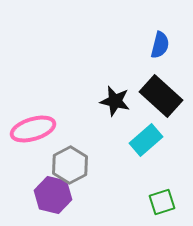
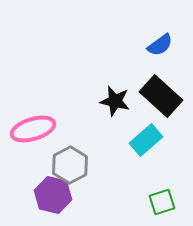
blue semicircle: rotated 40 degrees clockwise
